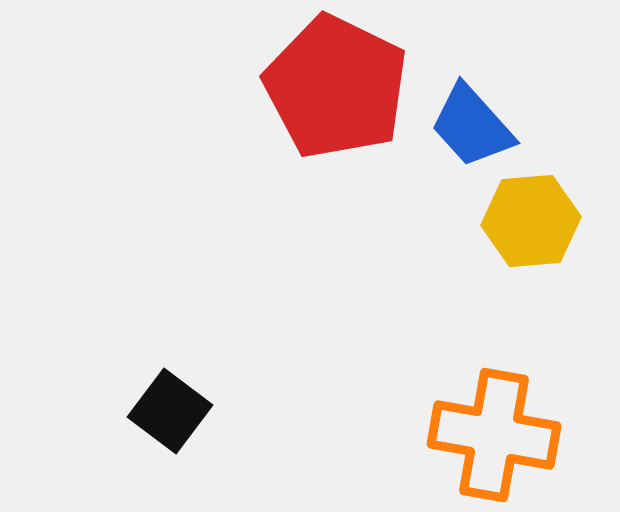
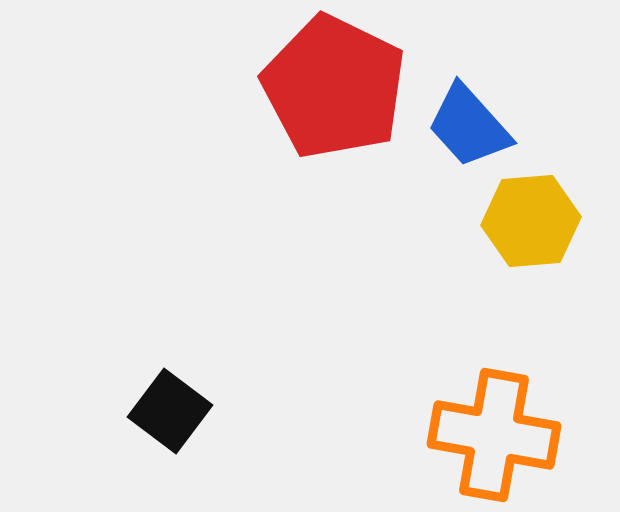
red pentagon: moved 2 px left
blue trapezoid: moved 3 px left
